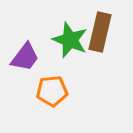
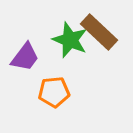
brown rectangle: moved 1 px left; rotated 60 degrees counterclockwise
orange pentagon: moved 2 px right, 1 px down
